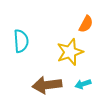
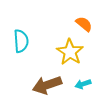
orange semicircle: moved 2 px left; rotated 78 degrees counterclockwise
yellow star: rotated 20 degrees counterclockwise
brown arrow: rotated 12 degrees counterclockwise
